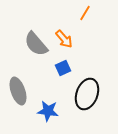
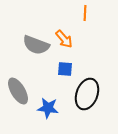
orange line: rotated 28 degrees counterclockwise
gray semicircle: moved 1 px down; rotated 28 degrees counterclockwise
blue square: moved 2 px right, 1 px down; rotated 28 degrees clockwise
gray ellipse: rotated 12 degrees counterclockwise
blue star: moved 3 px up
